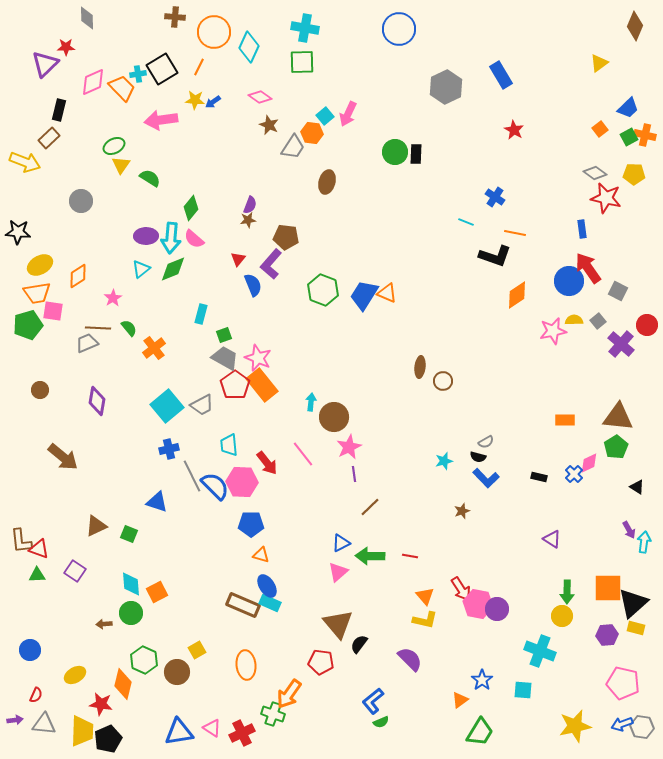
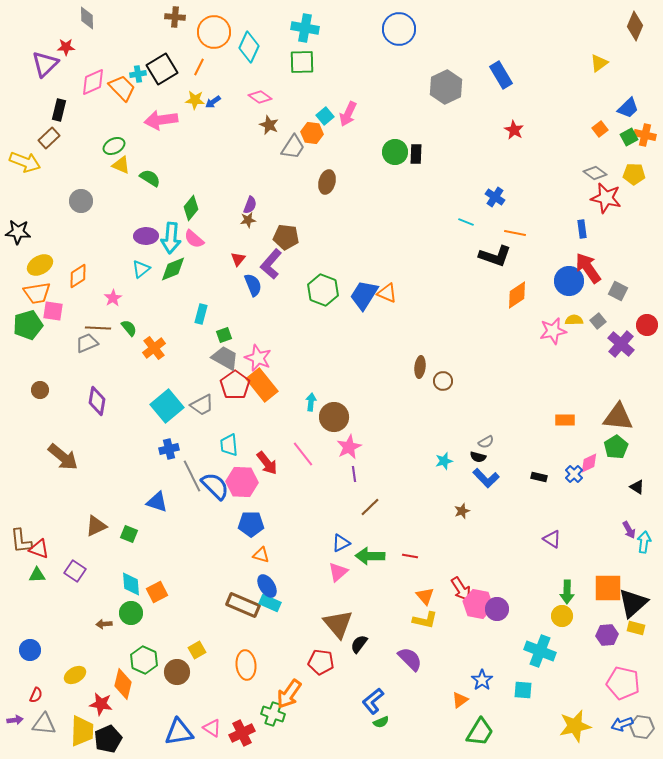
yellow triangle at (121, 165): rotated 42 degrees counterclockwise
